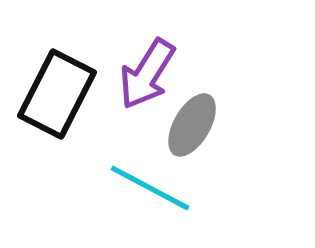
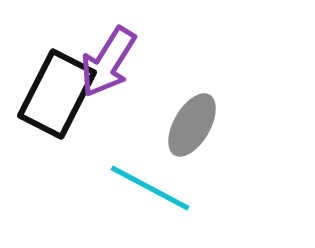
purple arrow: moved 39 px left, 12 px up
